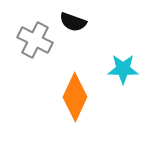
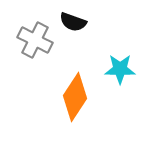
cyan star: moved 3 px left
orange diamond: rotated 9 degrees clockwise
